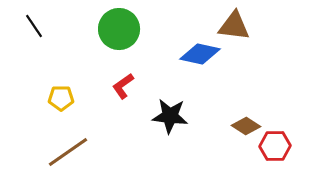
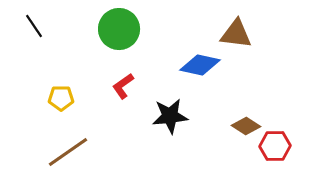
brown triangle: moved 2 px right, 8 px down
blue diamond: moved 11 px down
black star: rotated 12 degrees counterclockwise
